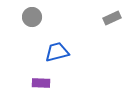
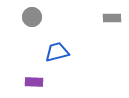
gray rectangle: rotated 24 degrees clockwise
purple rectangle: moved 7 px left, 1 px up
